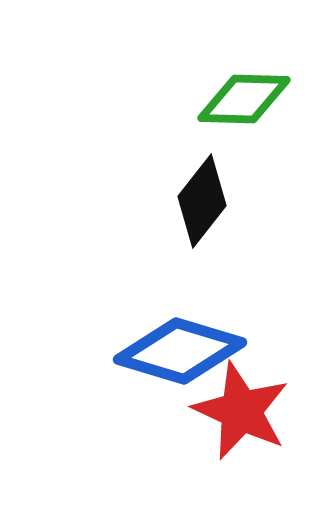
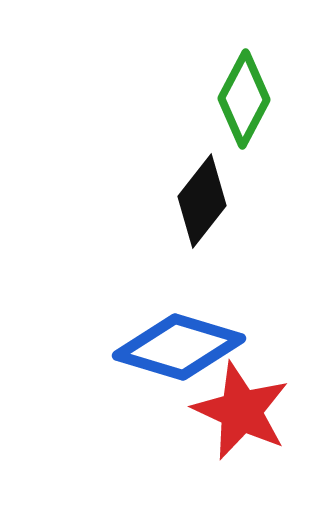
green diamond: rotated 64 degrees counterclockwise
blue diamond: moved 1 px left, 4 px up
